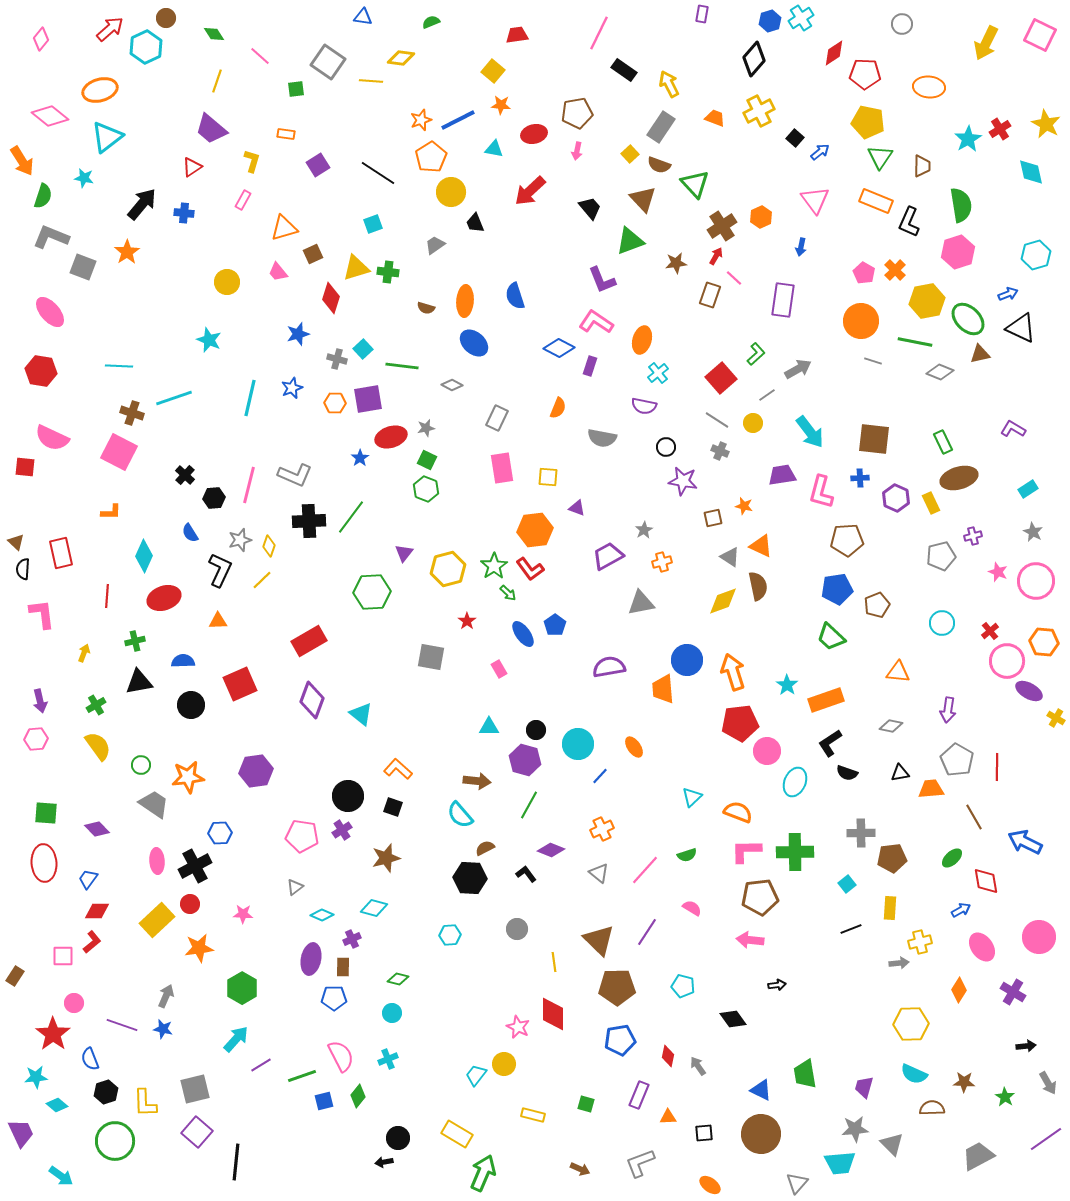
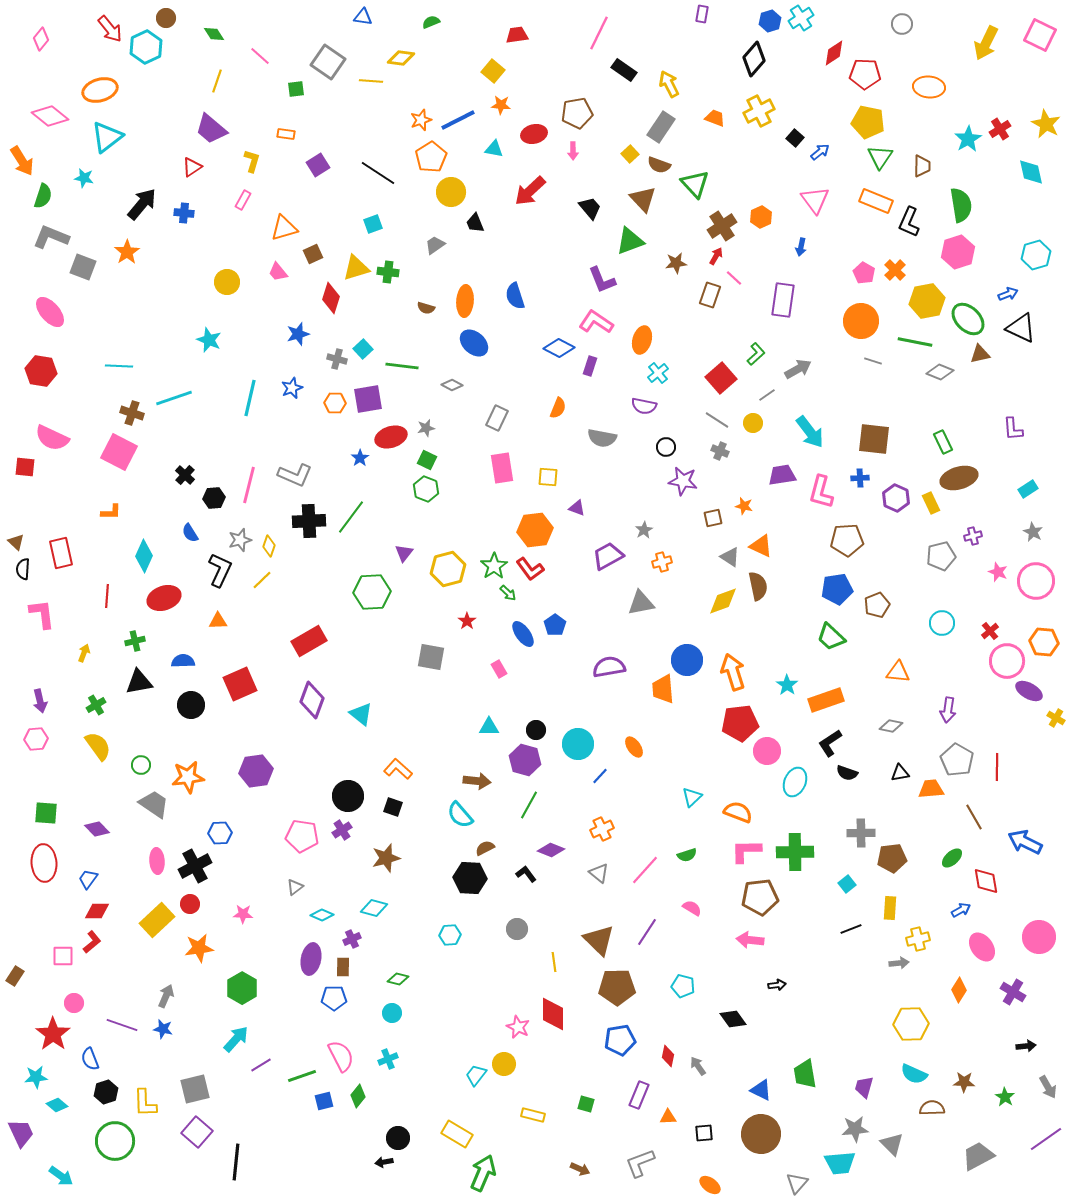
red arrow at (110, 29): rotated 92 degrees clockwise
pink arrow at (577, 151): moved 4 px left; rotated 12 degrees counterclockwise
purple L-shape at (1013, 429): rotated 125 degrees counterclockwise
yellow cross at (920, 942): moved 2 px left, 3 px up
gray arrow at (1048, 1083): moved 4 px down
